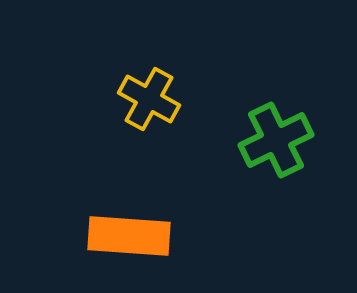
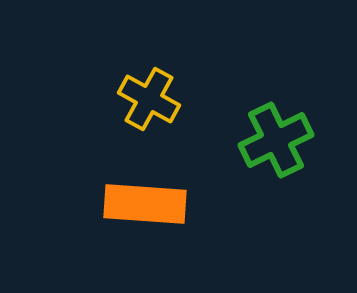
orange rectangle: moved 16 px right, 32 px up
